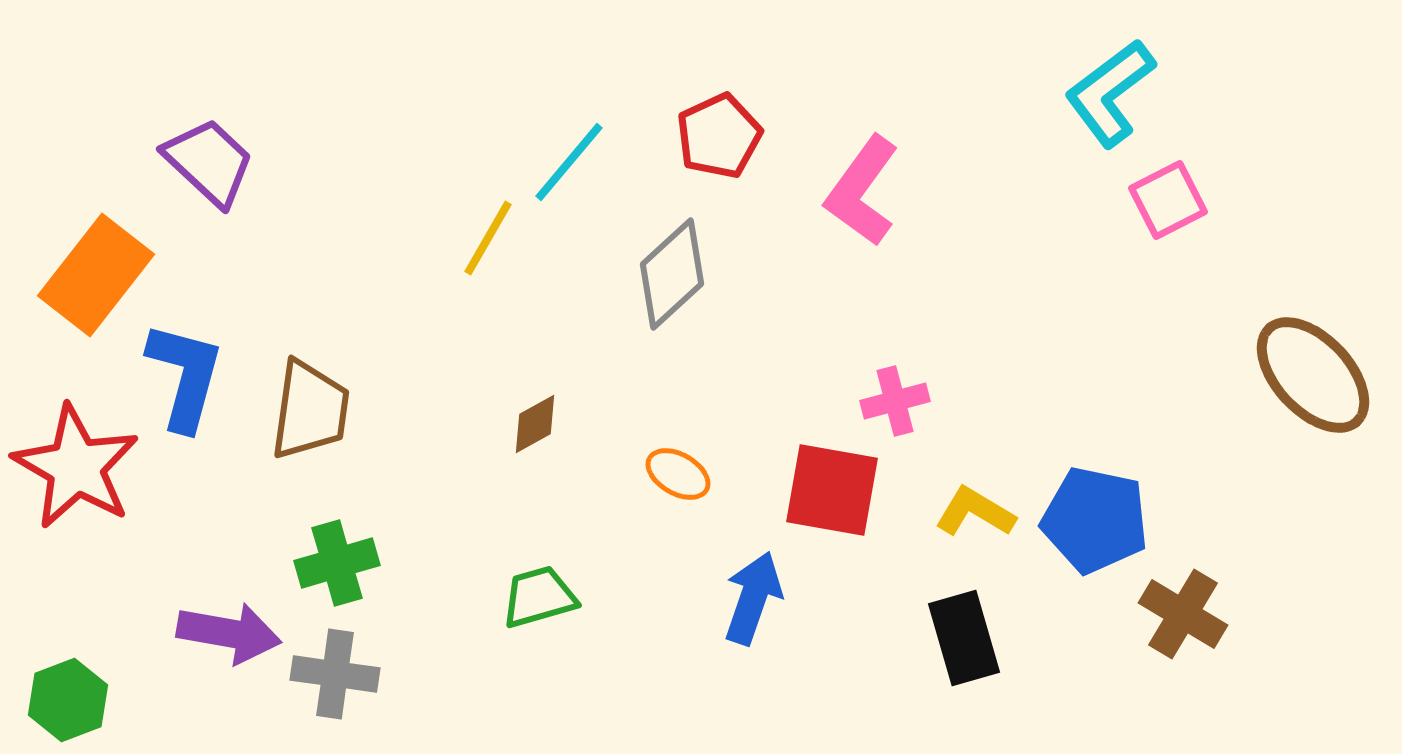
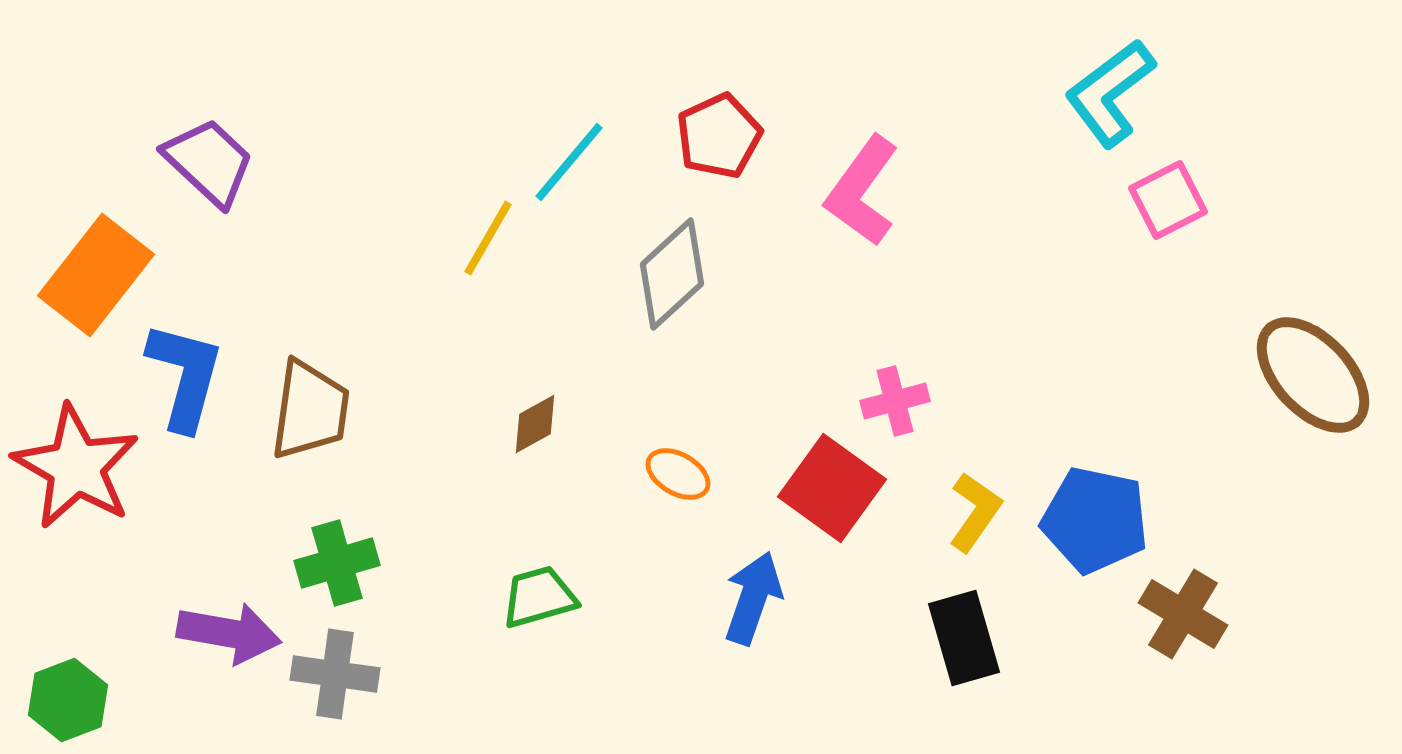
red square: moved 2 px up; rotated 26 degrees clockwise
yellow L-shape: rotated 94 degrees clockwise
